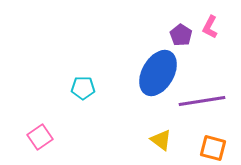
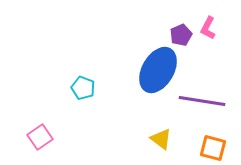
pink L-shape: moved 2 px left, 1 px down
purple pentagon: rotated 15 degrees clockwise
blue ellipse: moved 3 px up
cyan pentagon: rotated 20 degrees clockwise
purple line: rotated 18 degrees clockwise
yellow triangle: moved 1 px up
